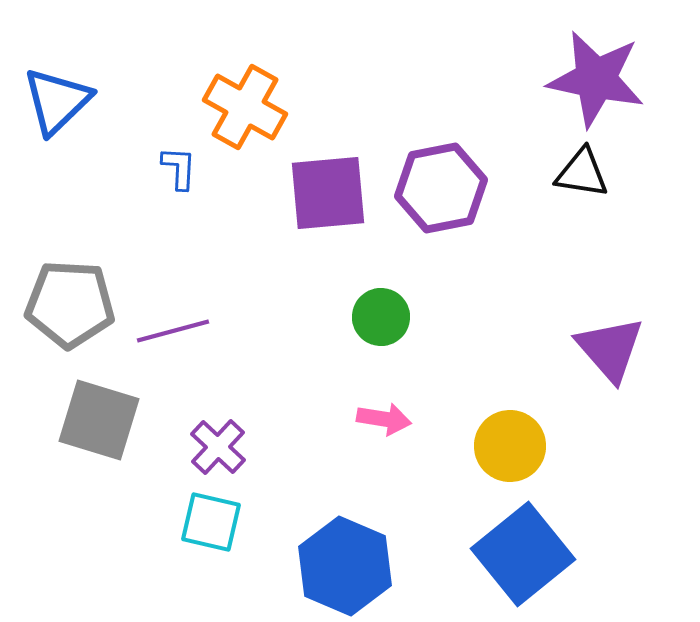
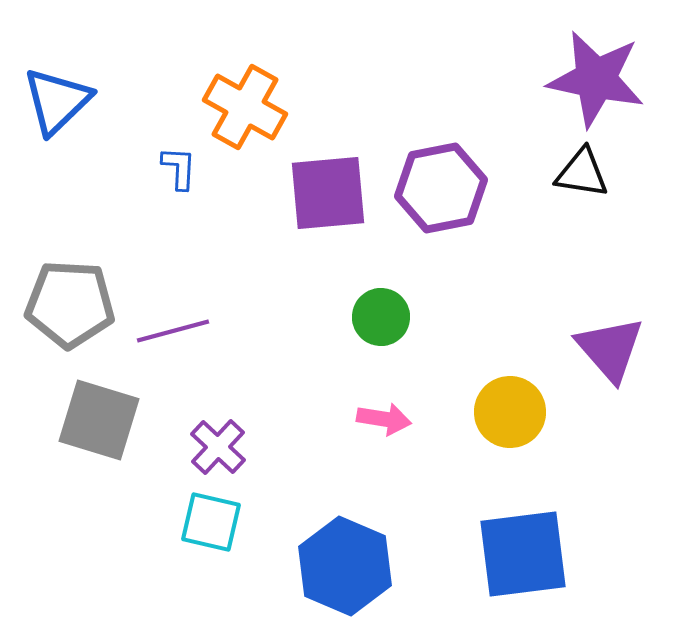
yellow circle: moved 34 px up
blue square: rotated 32 degrees clockwise
